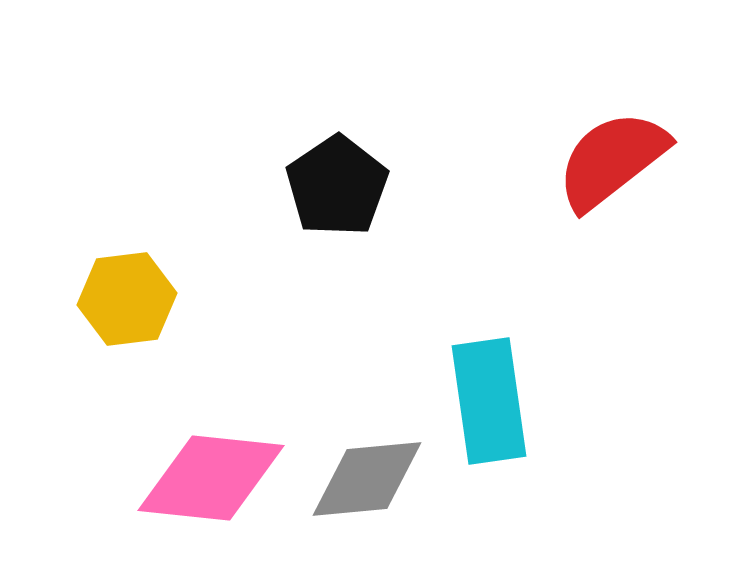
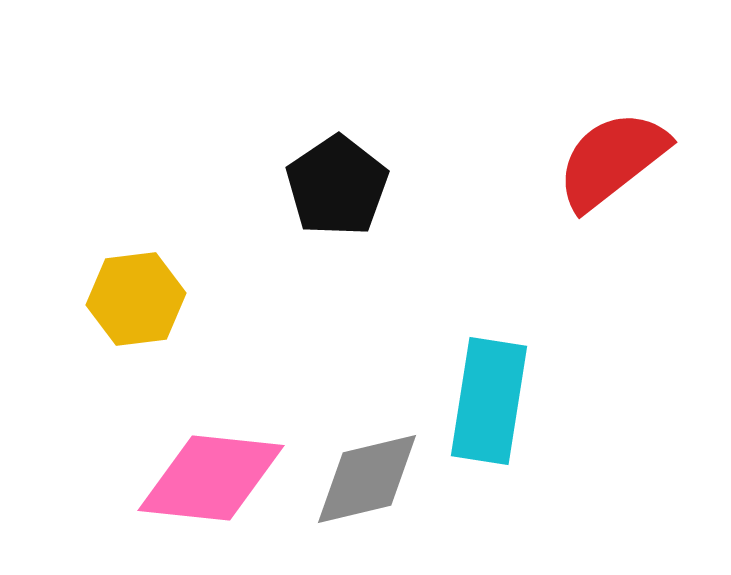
yellow hexagon: moved 9 px right
cyan rectangle: rotated 17 degrees clockwise
gray diamond: rotated 8 degrees counterclockwise
